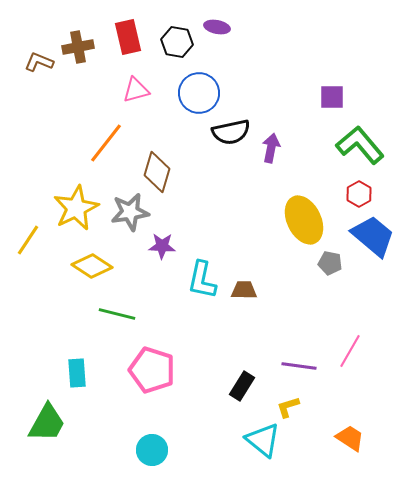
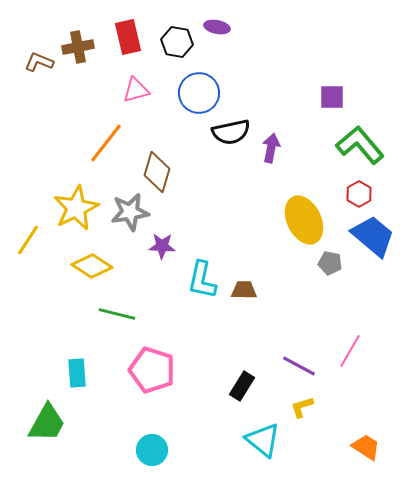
purple line: rotated 20 degrees clockwise
yellow L-shape: moved 14 px right
orange trapezoid: moved 16 px right, 9 px down
